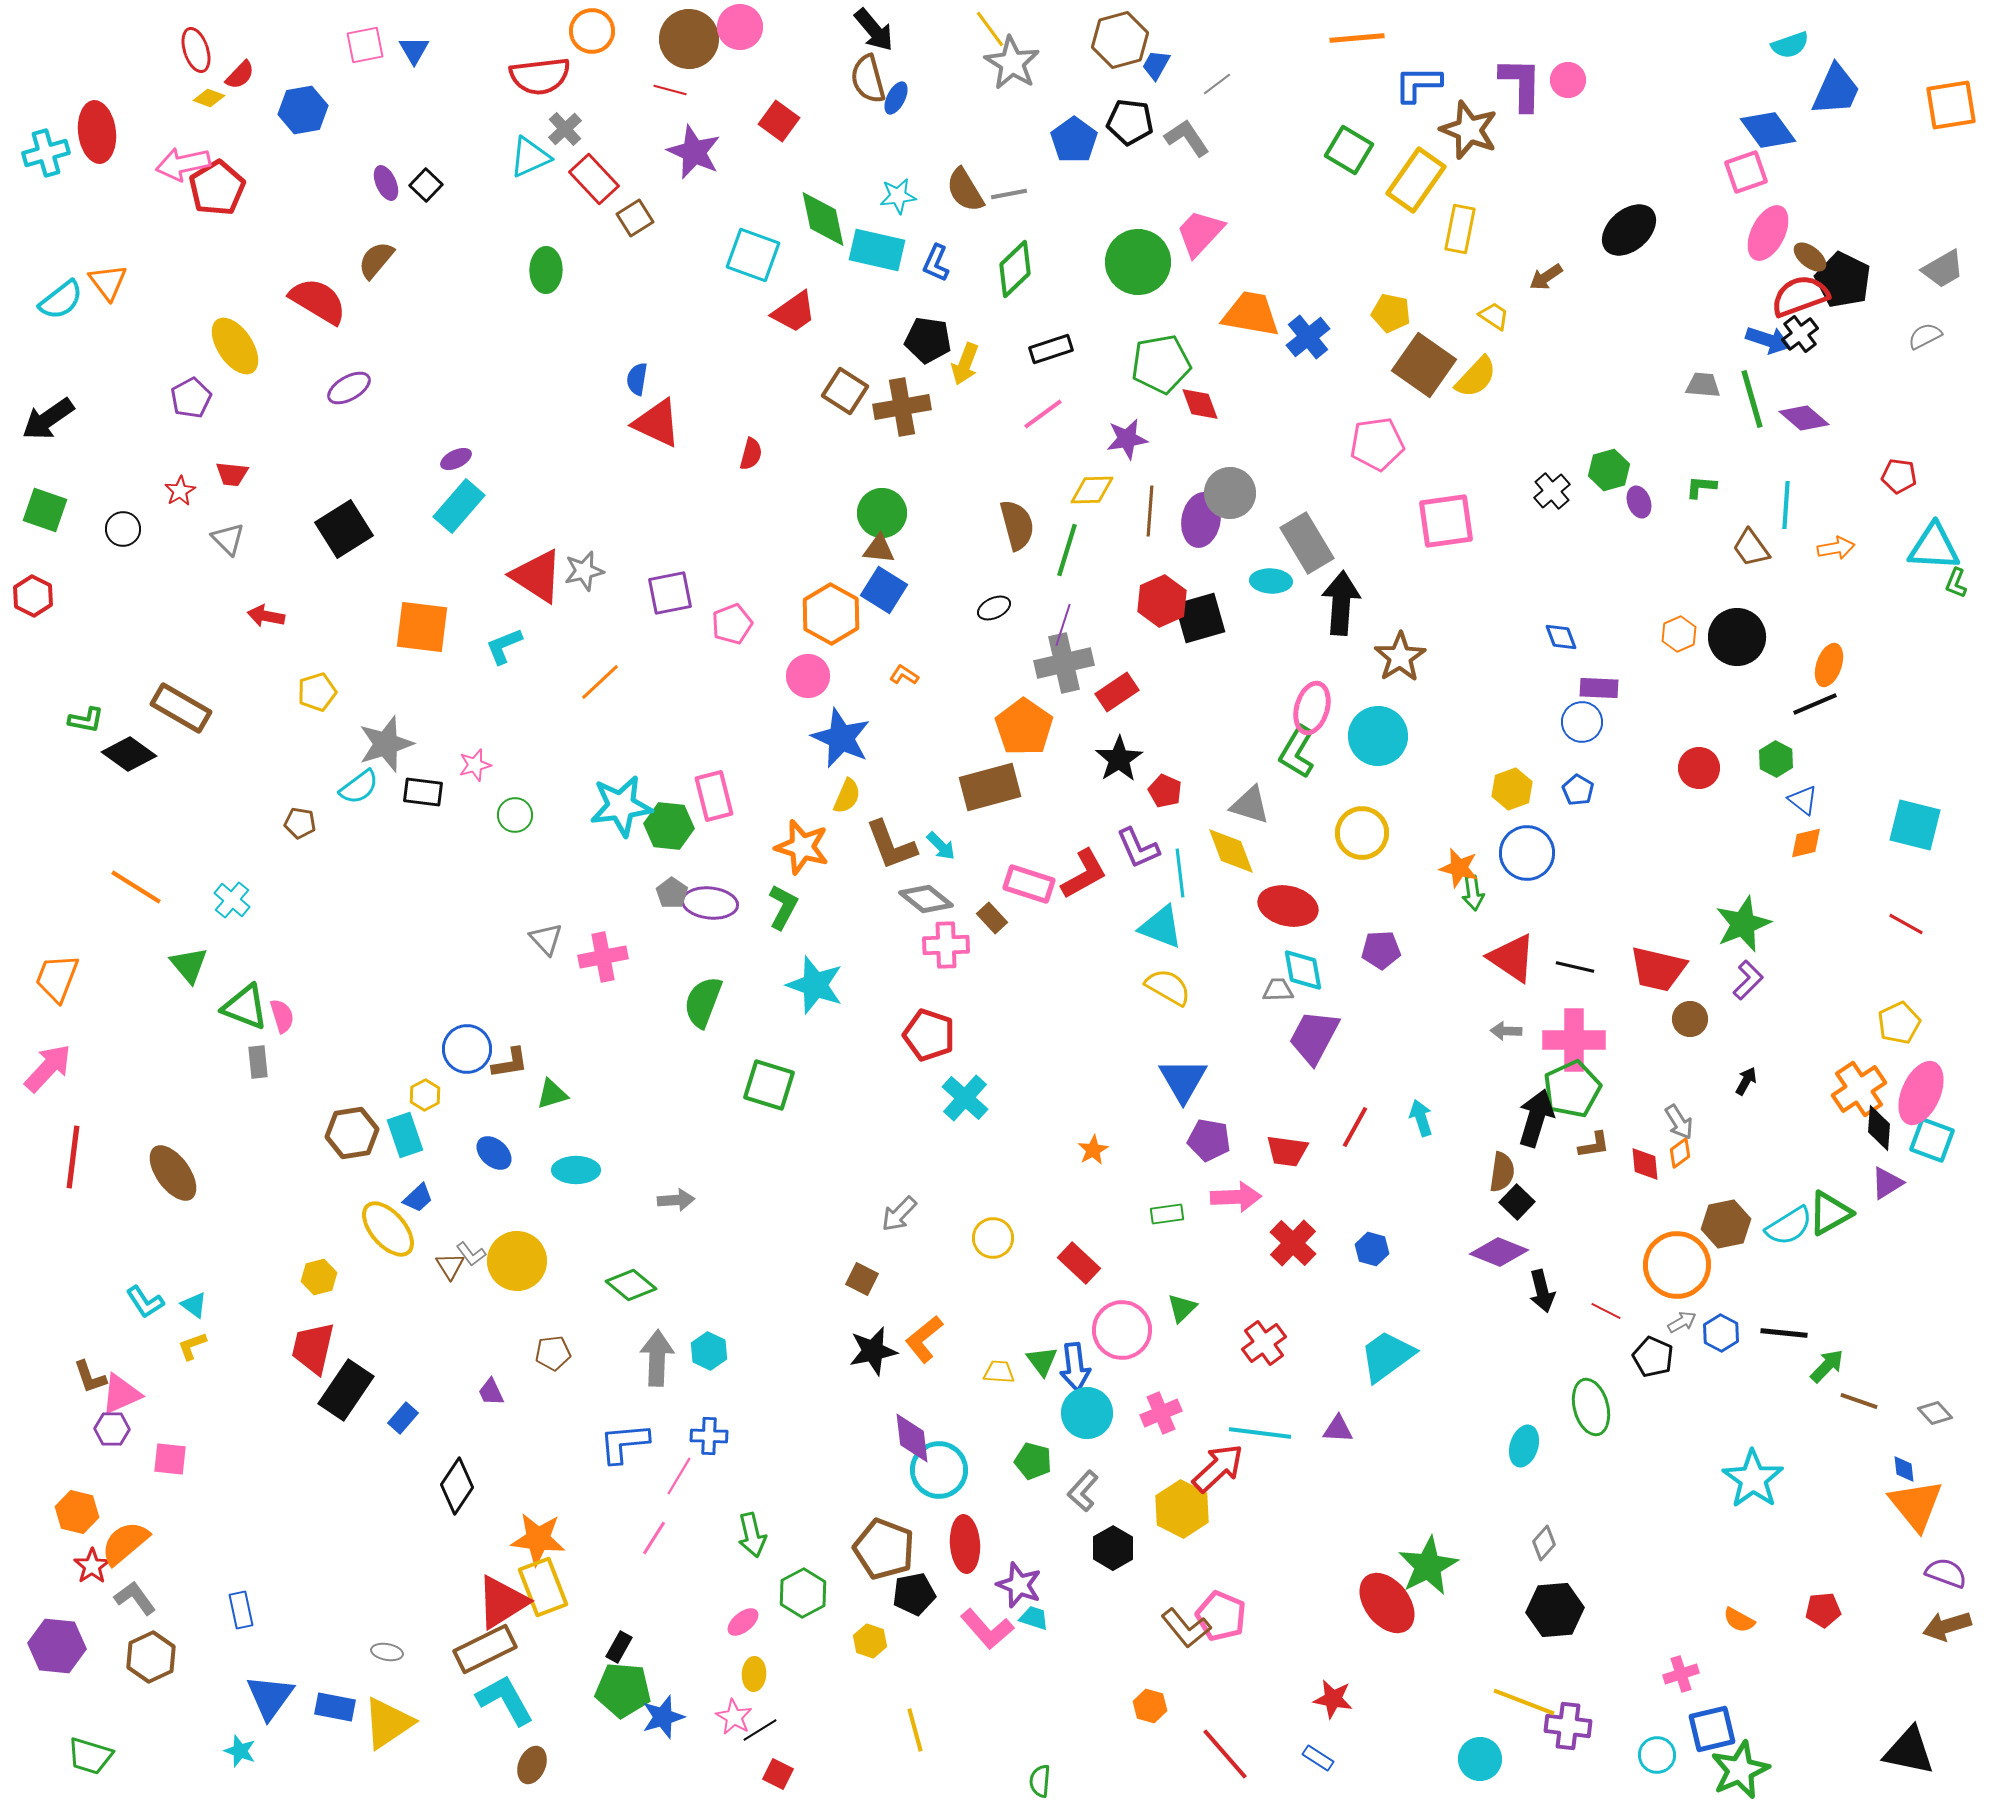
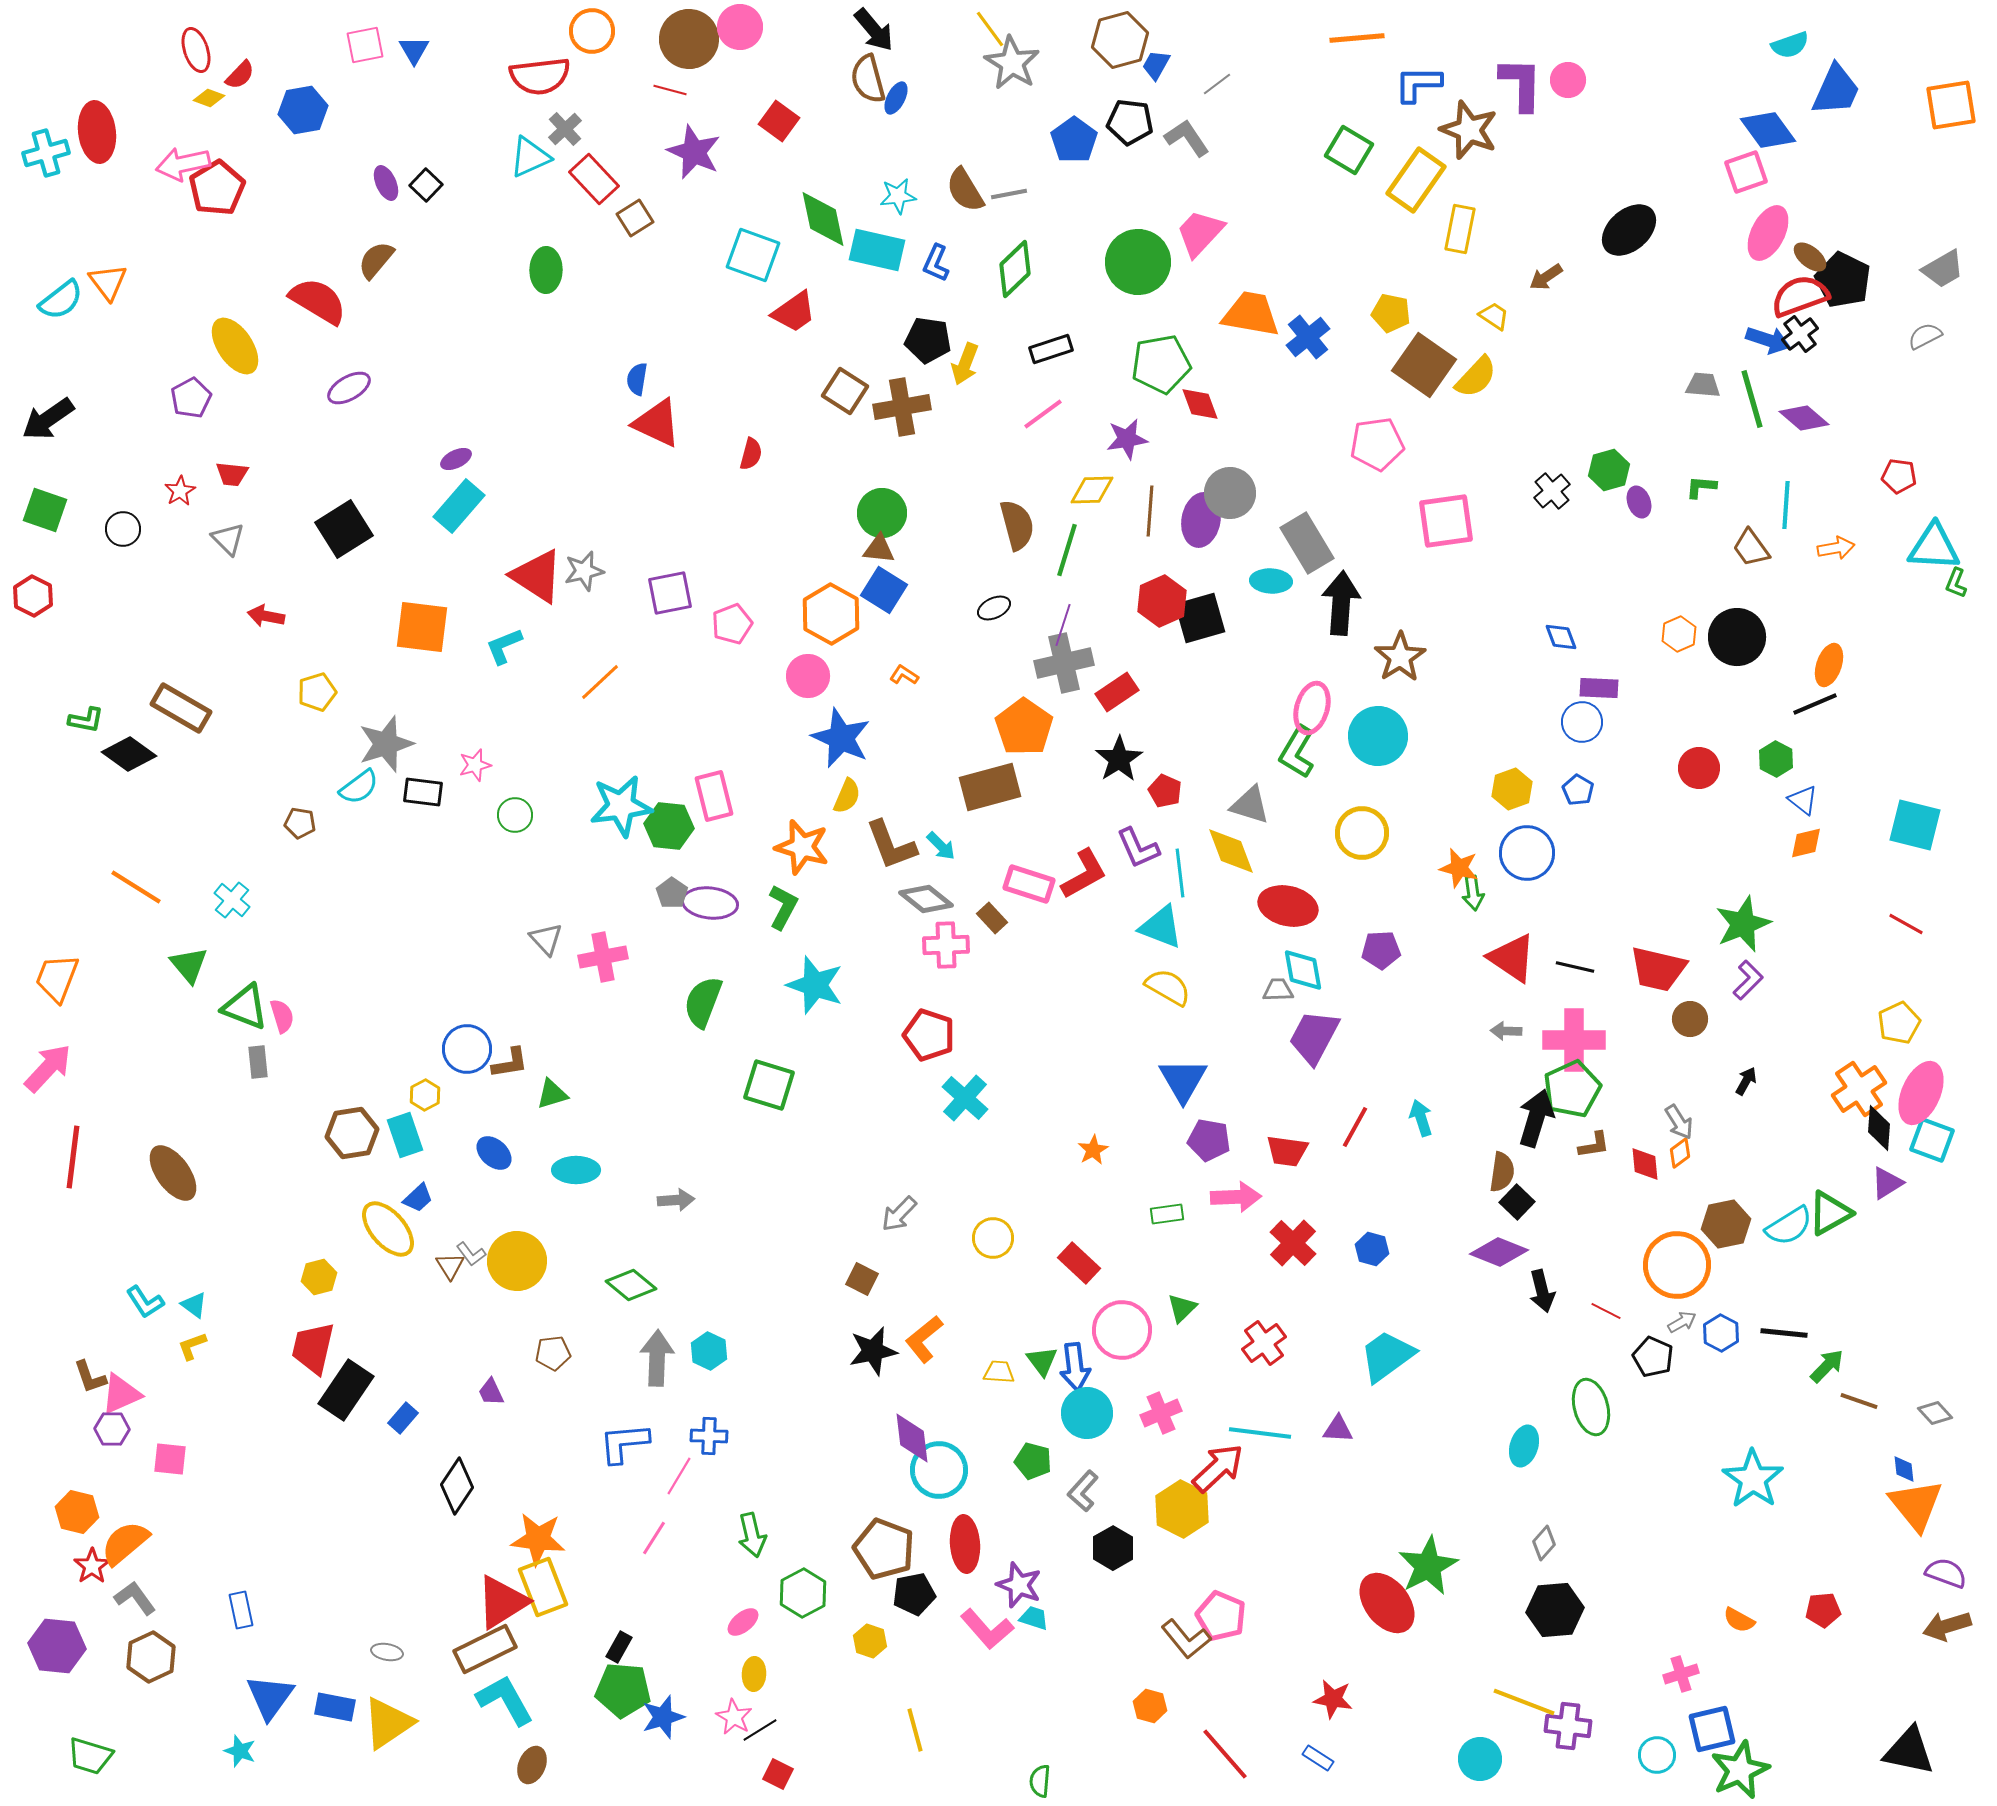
brown L-shape at (1186, 1628): moved 11 px down
